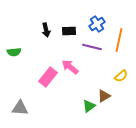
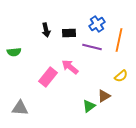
black rectangle: moved 2 px down
